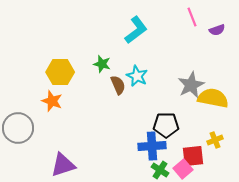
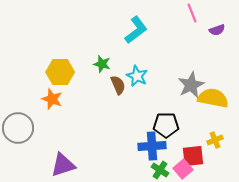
pink line: moved 4 px up
orange star: moved 2 px up
